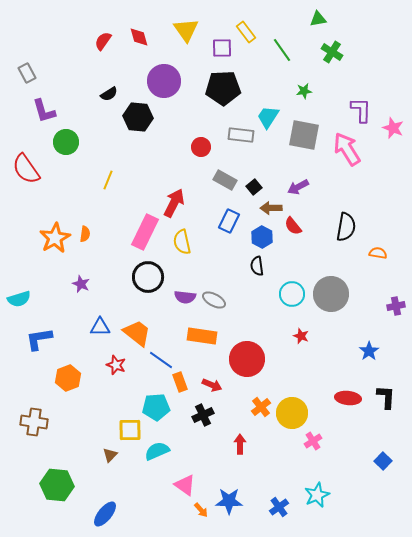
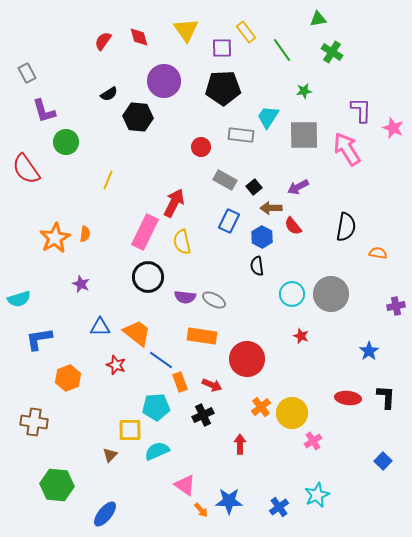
gray square at (304, 135): rotated 12 degrees counterclockwise
